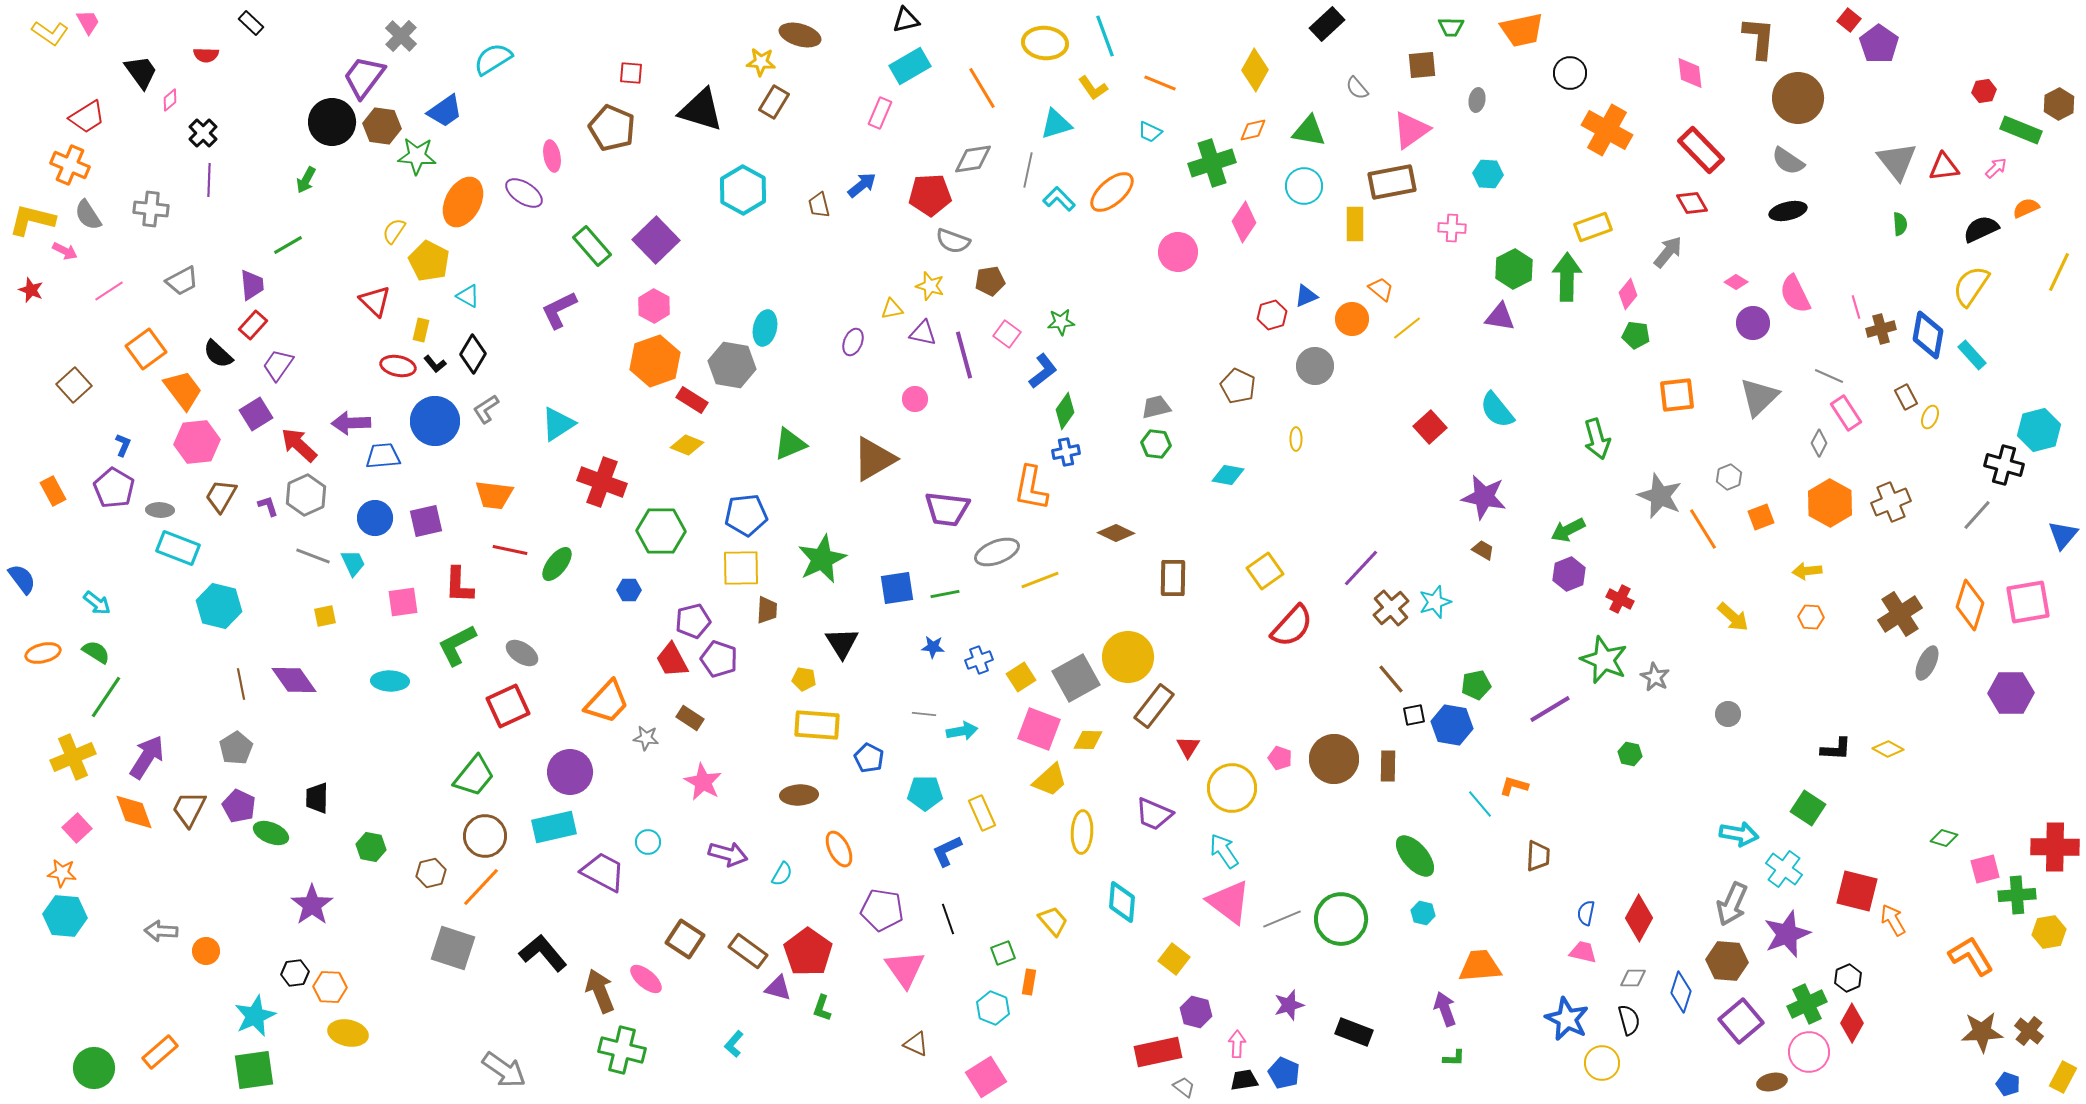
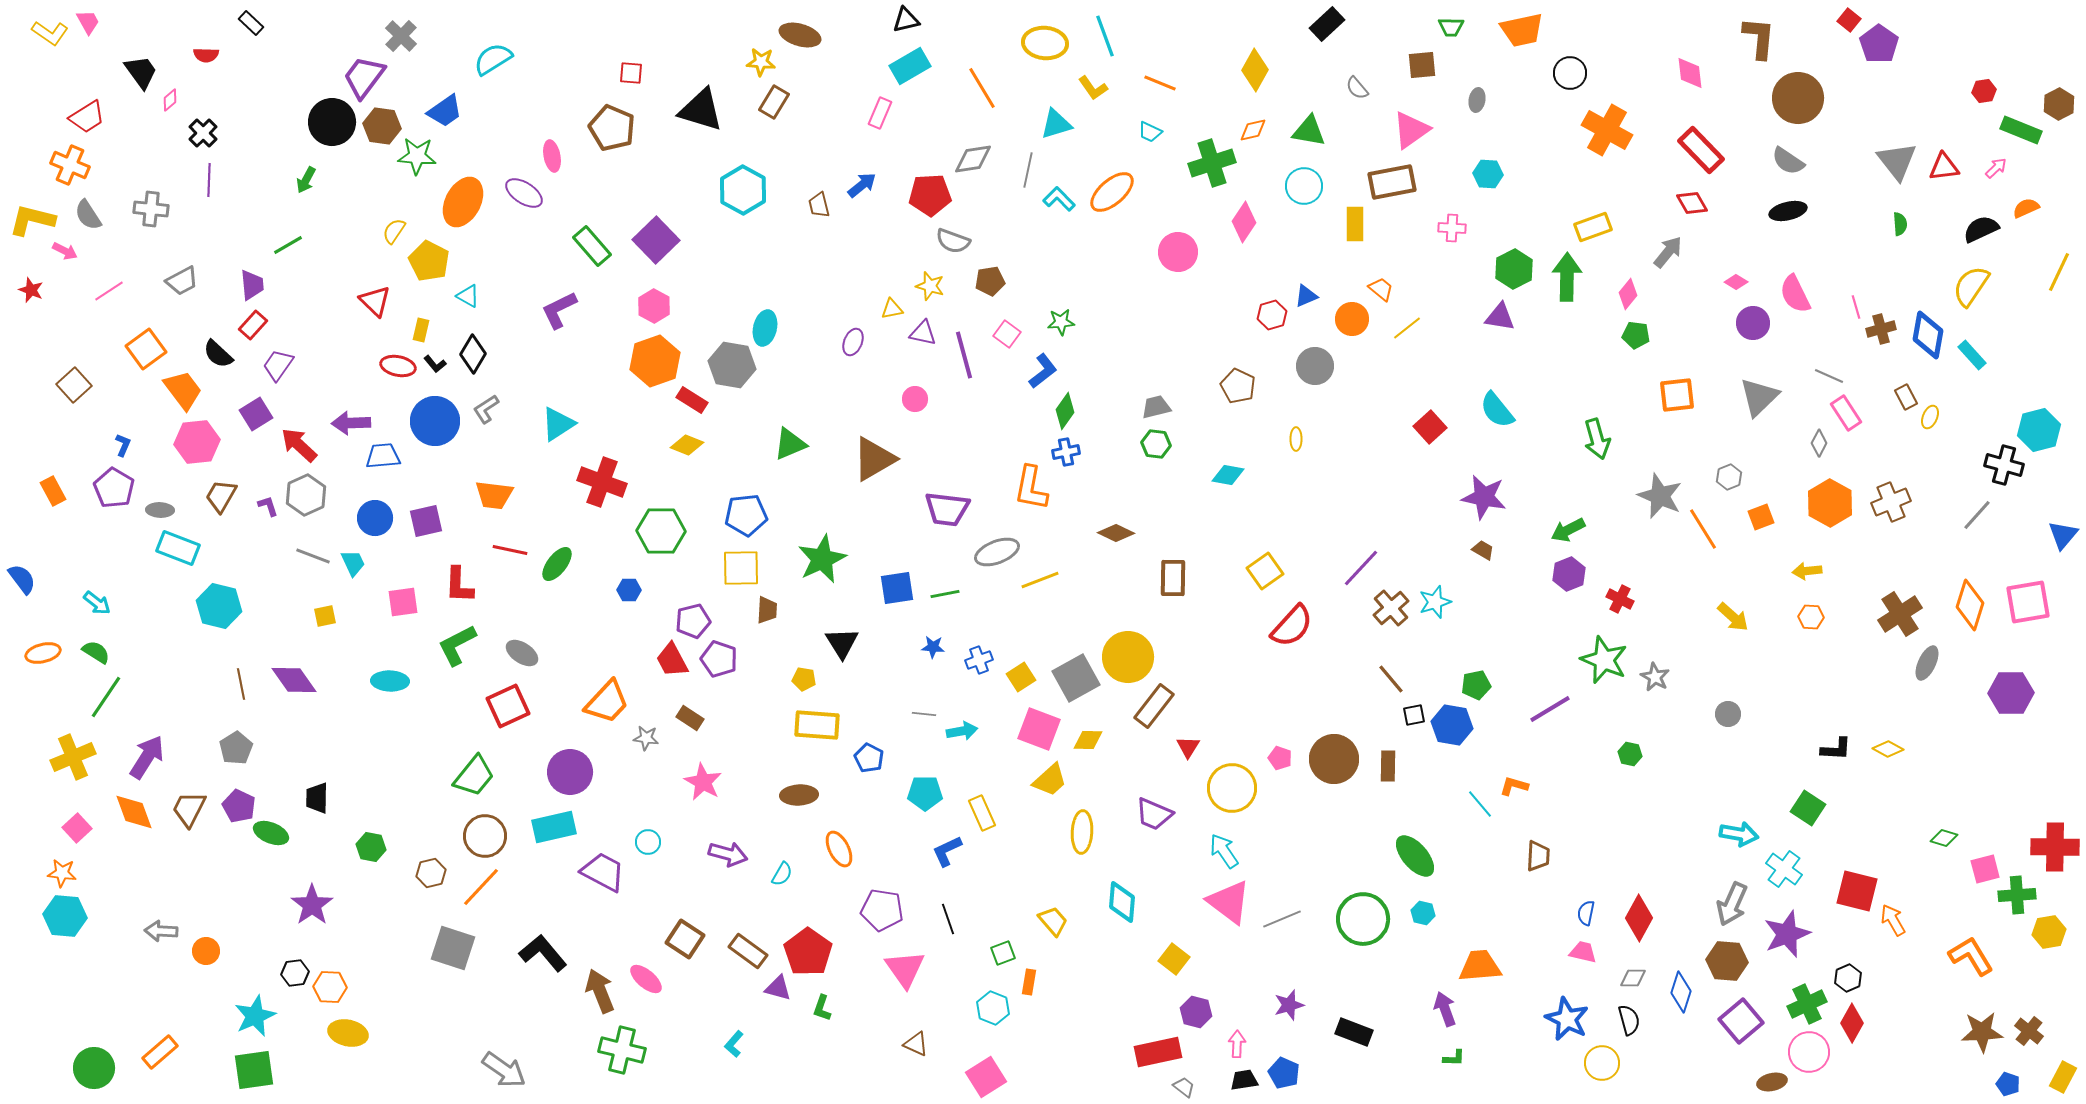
green circle at (1341, 919): moved 22 px right
